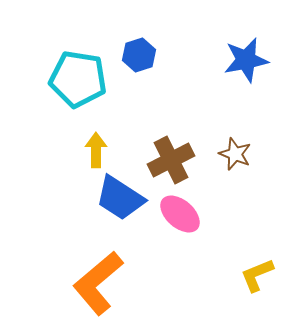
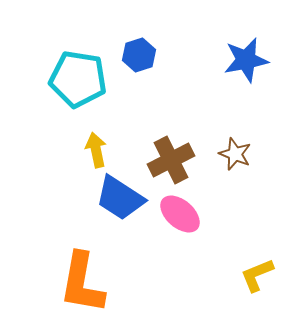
yellow arrow: rotated 12 degrees counterclockwise
orange L-shape: moved 16 px left; rotated 40 degrees counterclockwise
